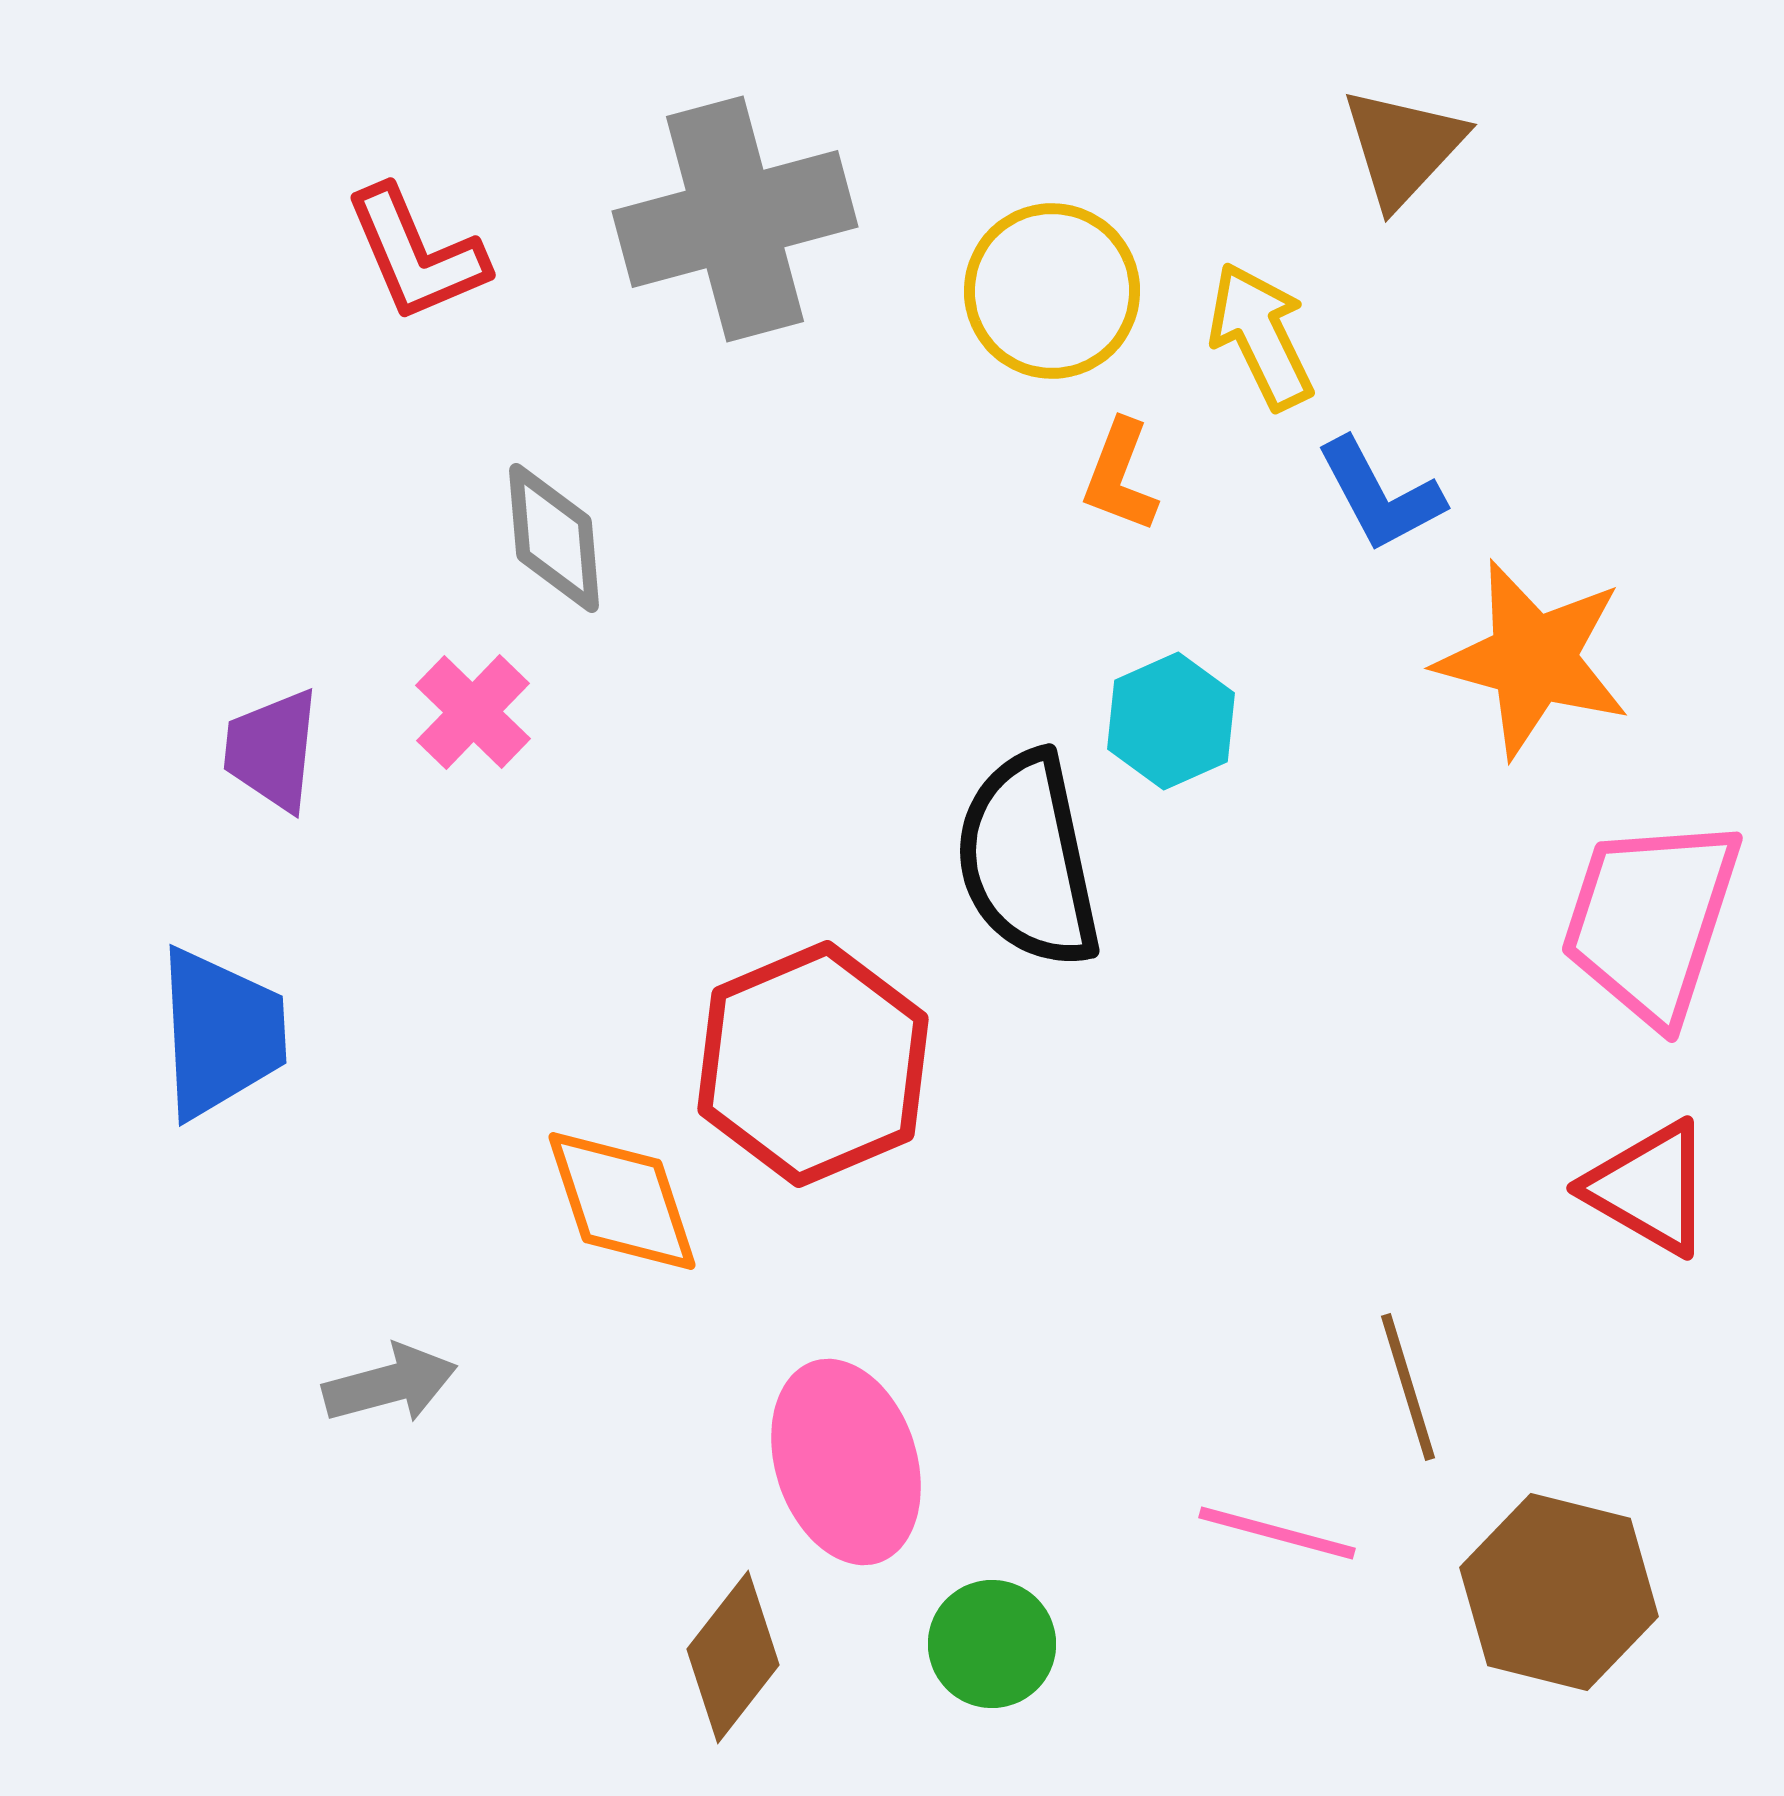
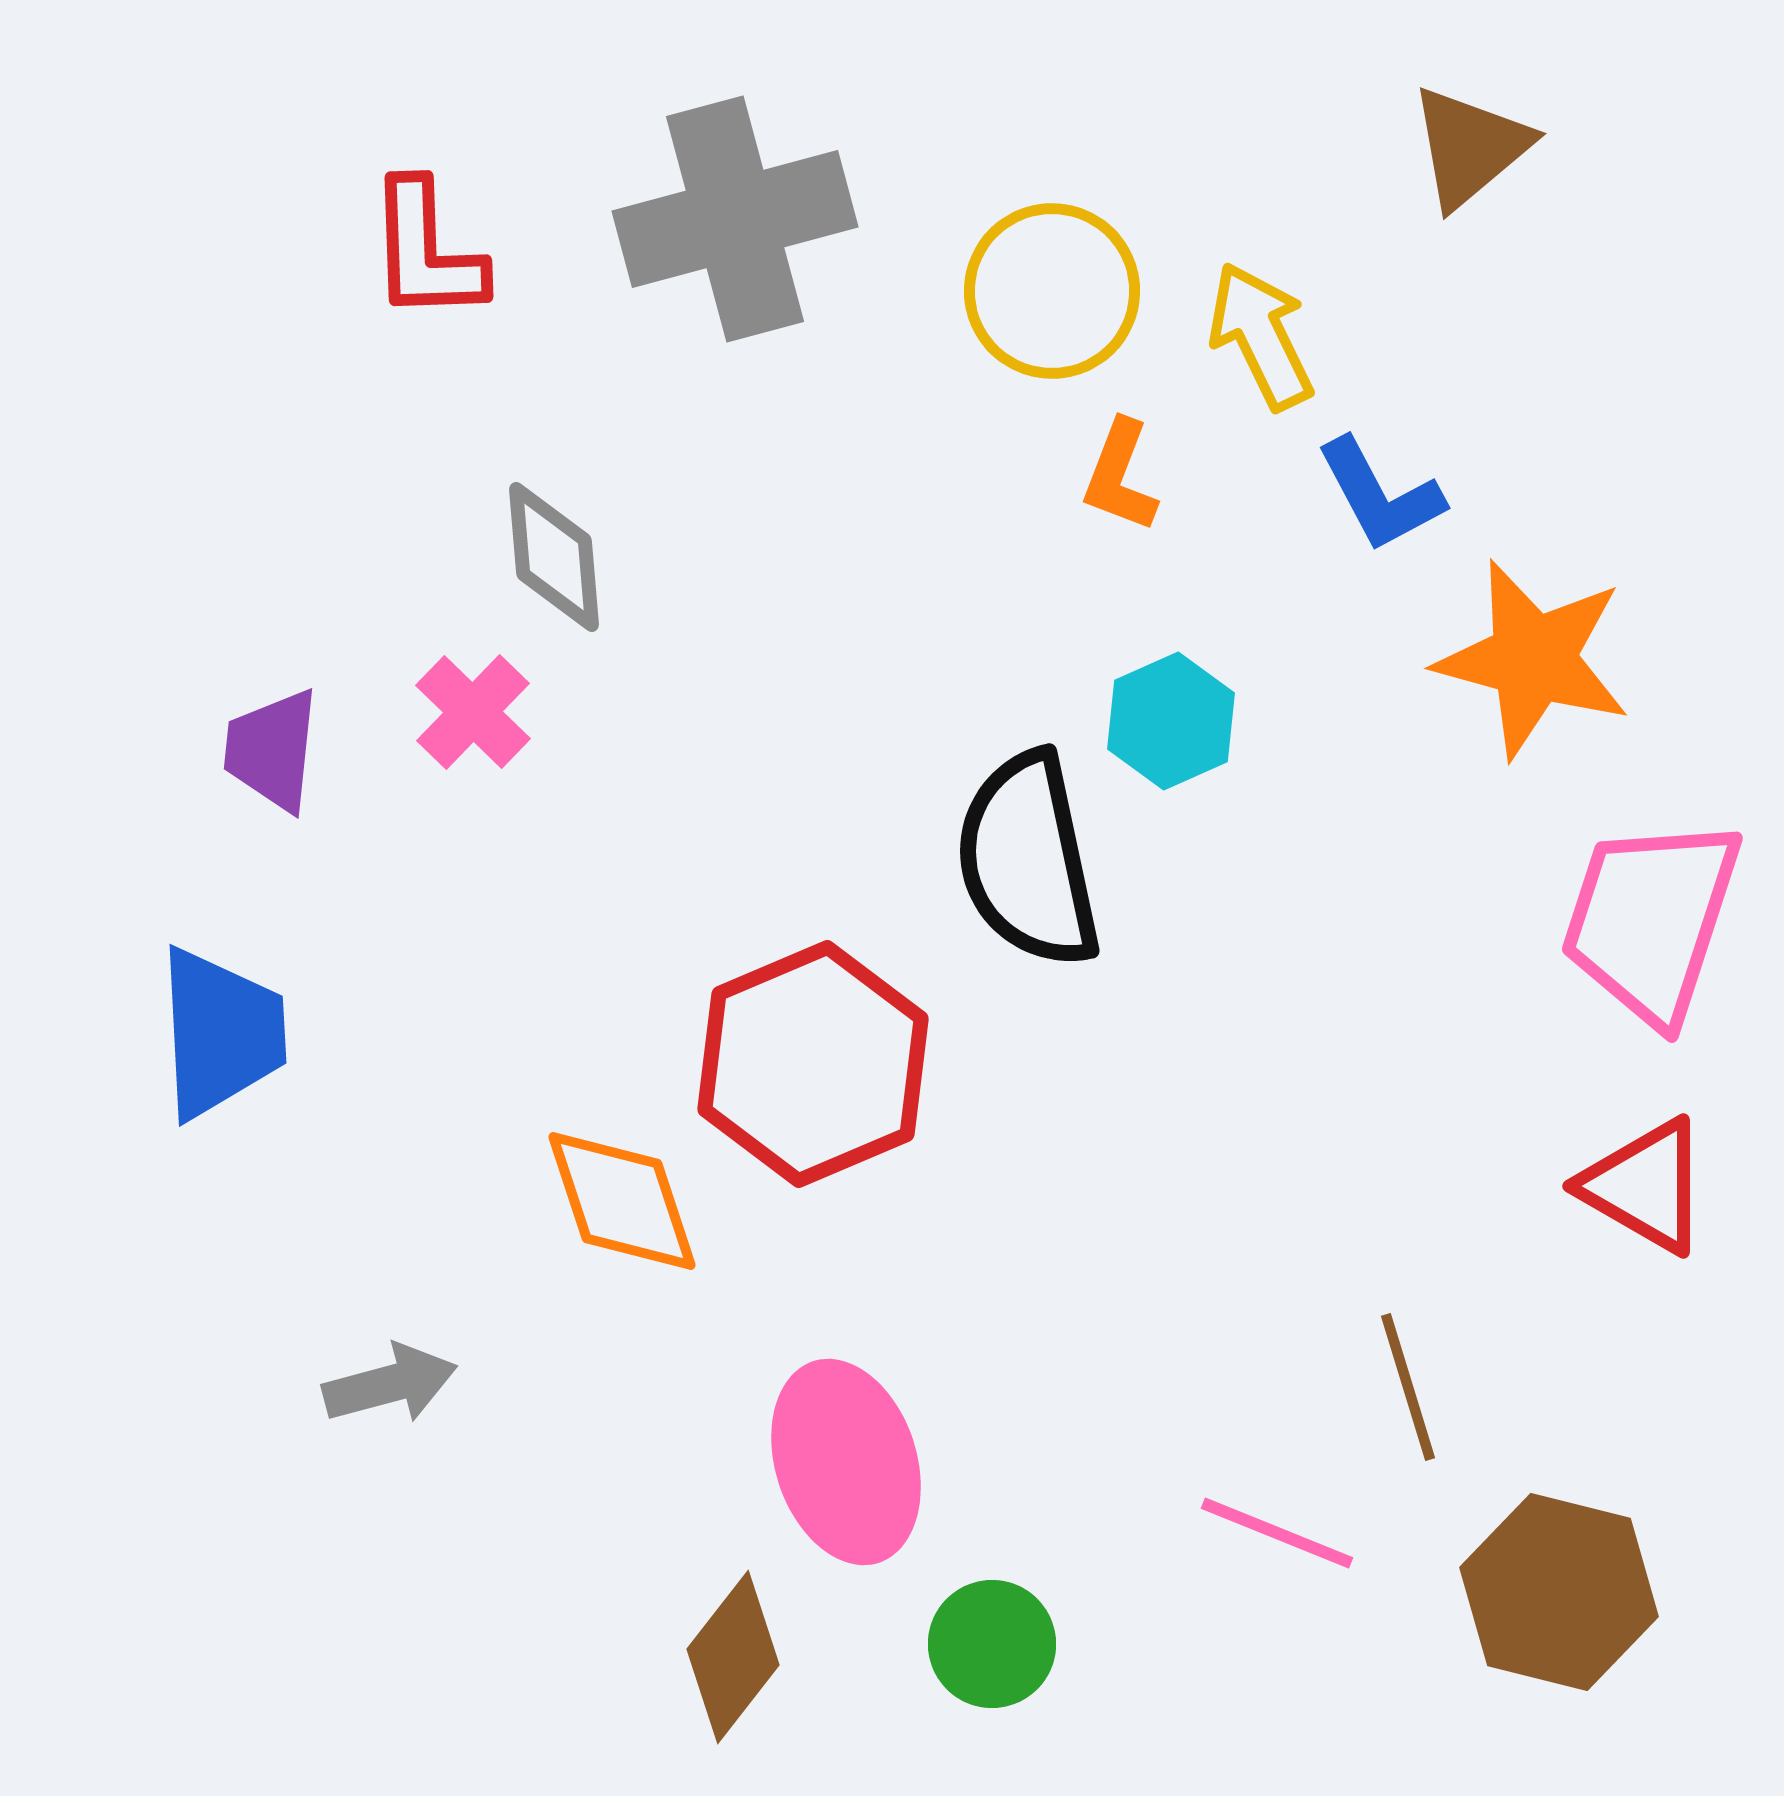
brown triangle: moved 67 px right; rotated 7 degrees clockwise
red L-shape: moved 10 px right, 3 px up; rotated 21 degrees clockwise
gray diamond: moved 19 px down
red triangle: moved 4 px left, 2 px up
pink line: rotated 7 degrees clockwise
